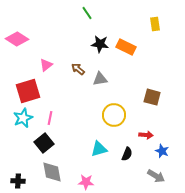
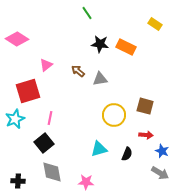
yellow rectangle: rotated 48 degrees counterclockwise
brown arrow: moved 2 px down
brown square: moved 7 px left, 9 px down
cyan star: moved 8 px left, 1 px down
gray arrow: moved 4 px right, 3 px up
